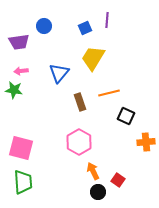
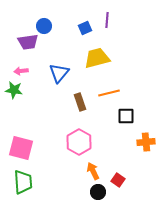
purple trapezoid: moved 9 px right
yellow trapezoid: moved 4 px right; rotated 44 degrees clockwise
black square: rotated 24 degrees counterclockwise
